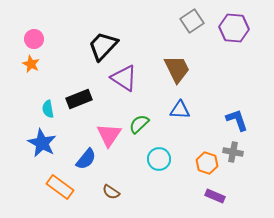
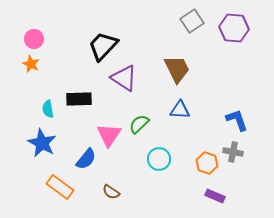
black rectangle: rotated 20 degrees clockwise
